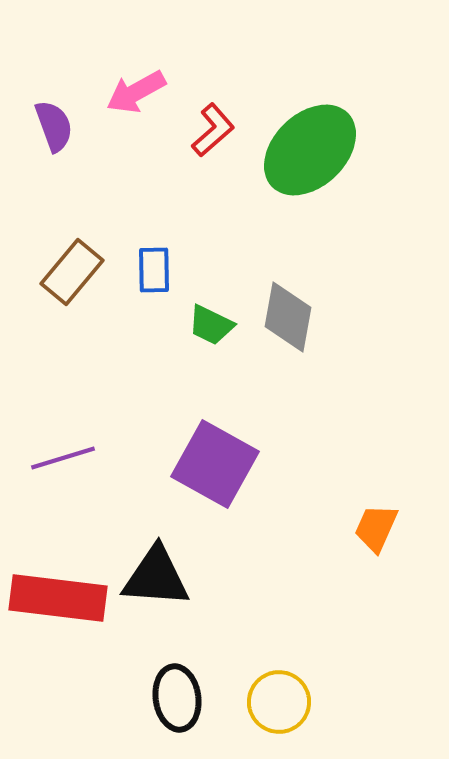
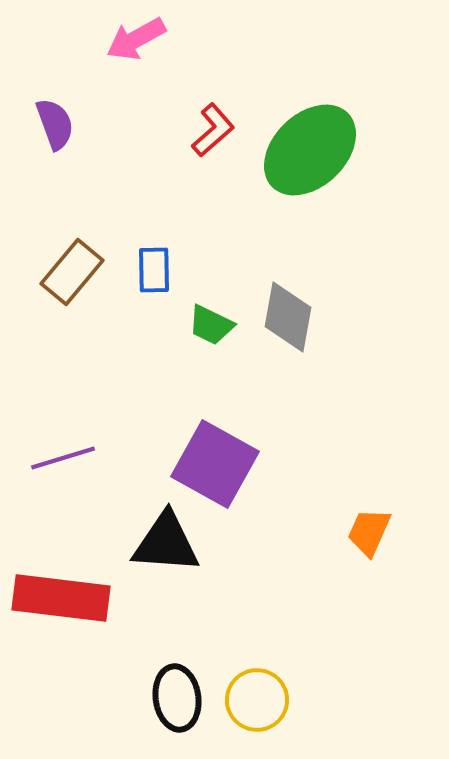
pink arrow: moved 53 px up
purple semicircle: moved 1 px right, 2 px up
orange trapezoid: moved 7 px left, 4 px down
black triangle: moved 10 px right, 34 px up
red rectangle: moved 3 px right
yellow circle: moved 22 px left, 2 px up
